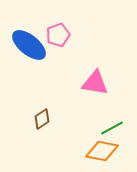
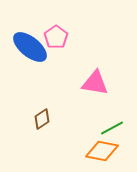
pink pentagon: moved 2 px left, 2 px down; rotated 15 degrees counterclockwise
blue ellipse: moved 1 px right, 2 px down
